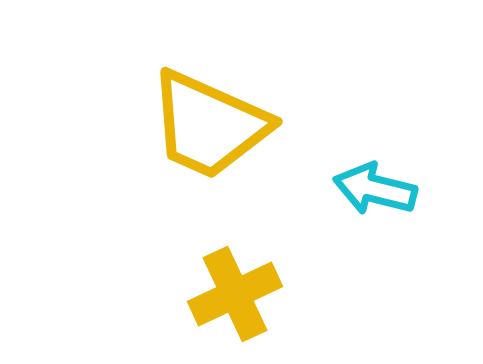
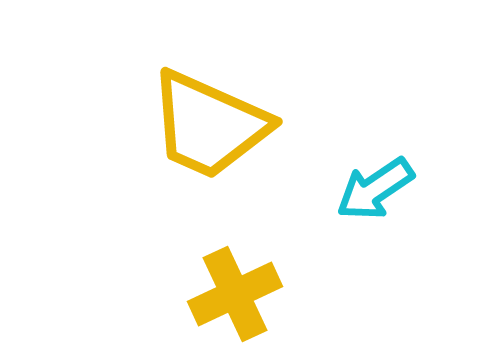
cyan arrow: rotated 48 degrees counterclockwise
